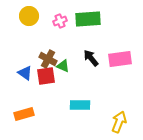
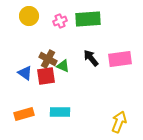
cyan rectangle: moved 20 px left, 7 px down
